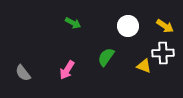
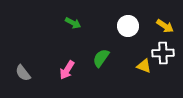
green semicircle: moved 5 px left, 1 px down
